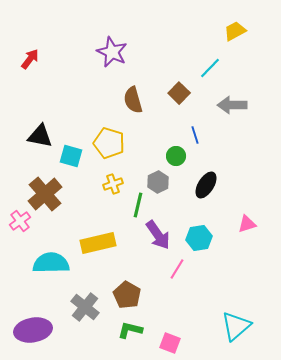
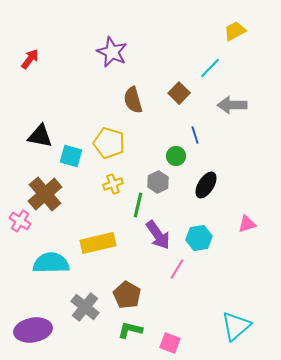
pink cross: rotated 20 degrees counterclockwise
